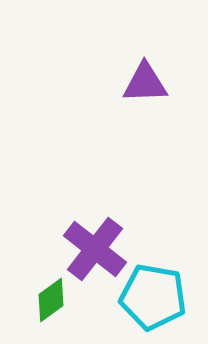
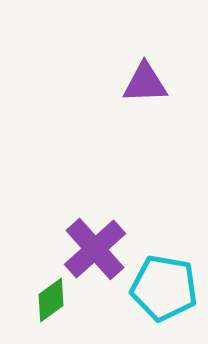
purple cross: rotated 10 degrees clockwise
cyan pentagon: moved 11 px right, 9 px up
